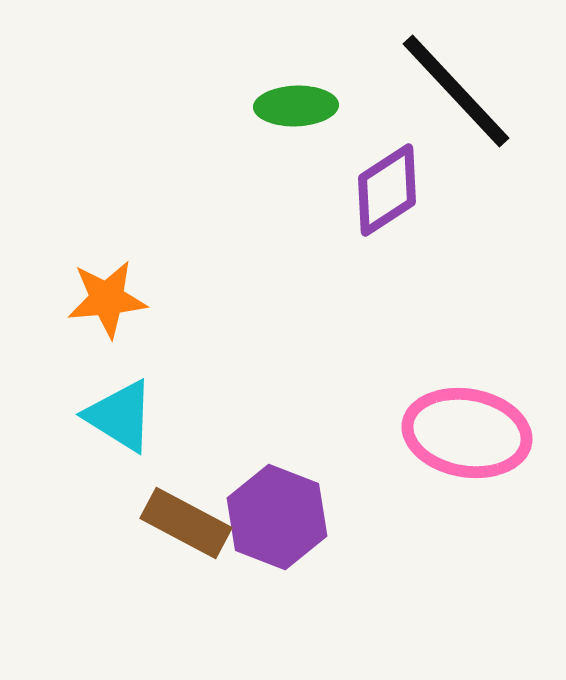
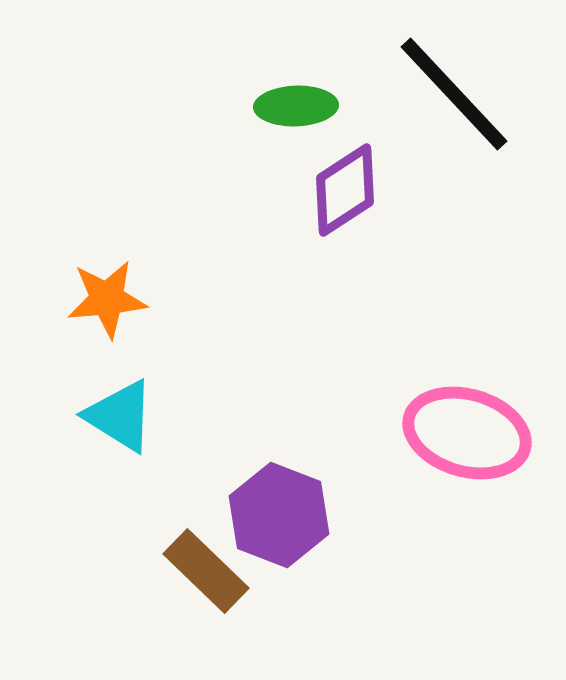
black line: moved 2 px left, 3 px down
purple diamond: moved 42 px left
pink ellipse: rotated 6 degrees clockwise
purple hexagon: moved 2 px right, 2 px up
brown rectangle: moved 20 px right, 48 px down; rotated 16 degrees clockwise
